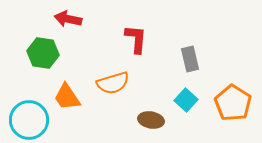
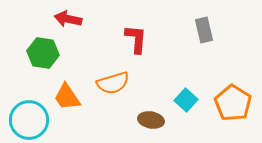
gray rectangle: moved 14 px right, 29 px up
